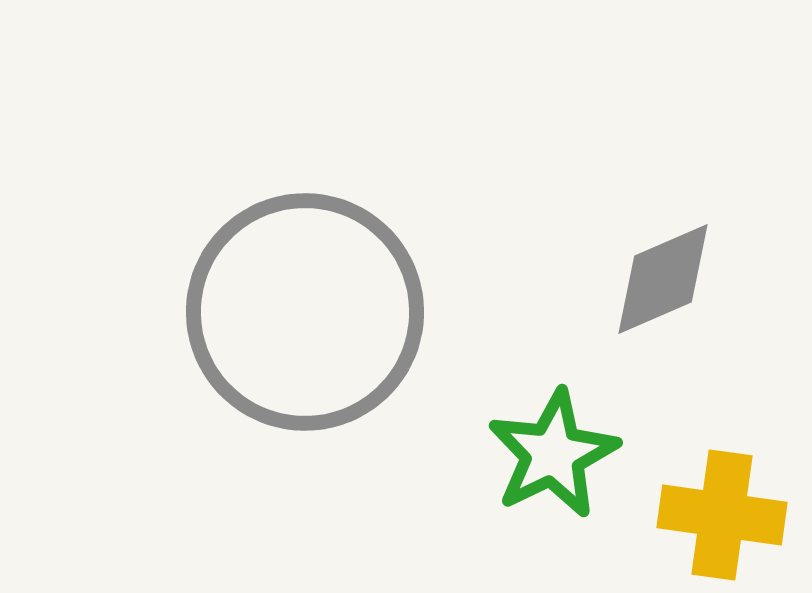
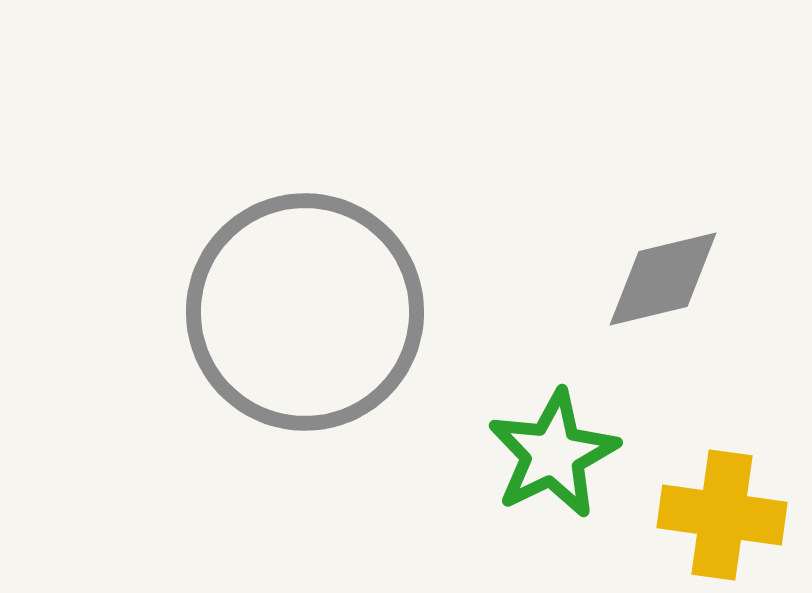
gray diamond: rotated 10 degrees clockwise
